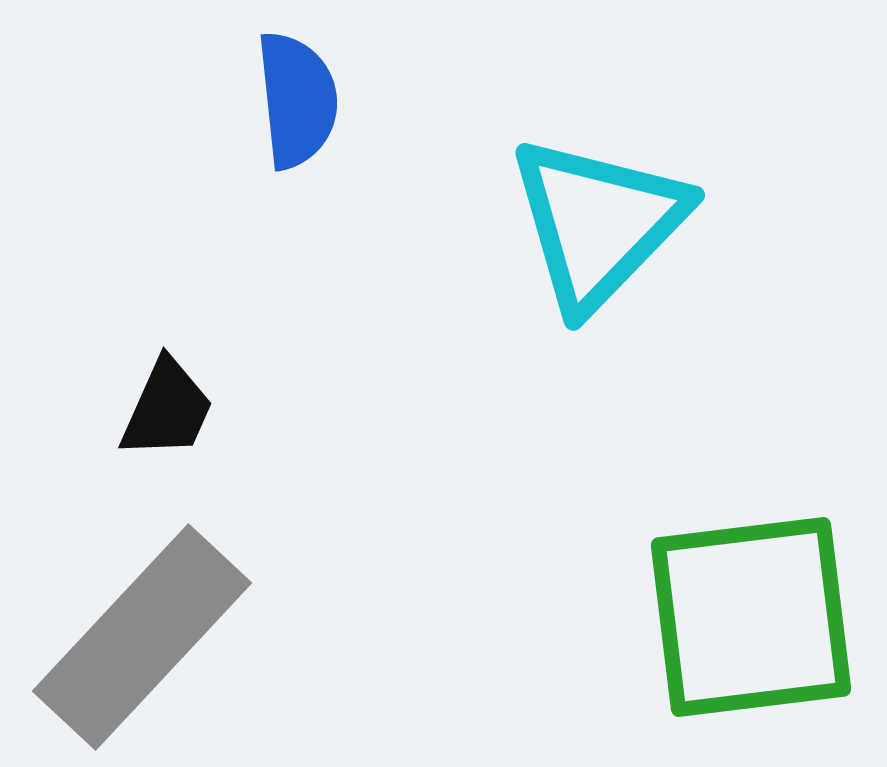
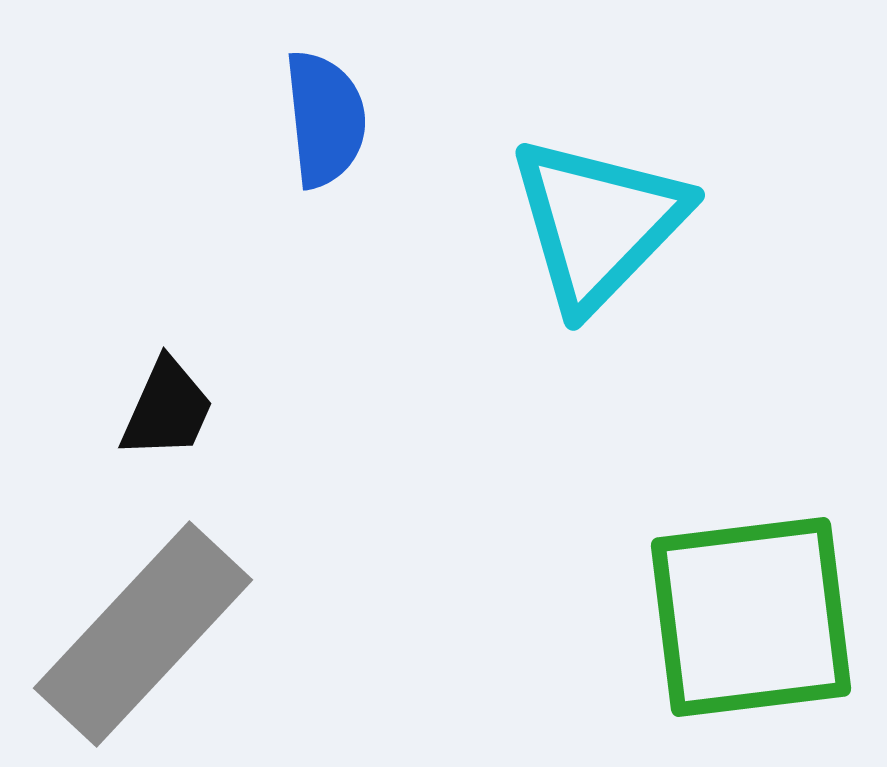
blue semicircle: moved 28 px right, 19 px down
gray rectangle: moved 1 px right, 3 px up
